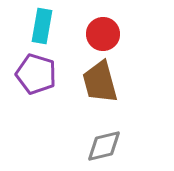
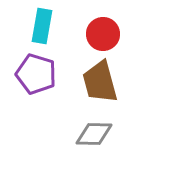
gray diamond: moved 10 px left, 12 px up; rotated 15 degrees clockwise
